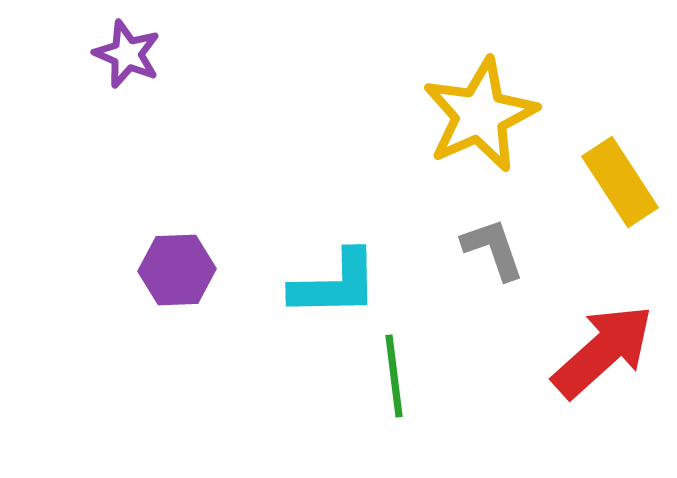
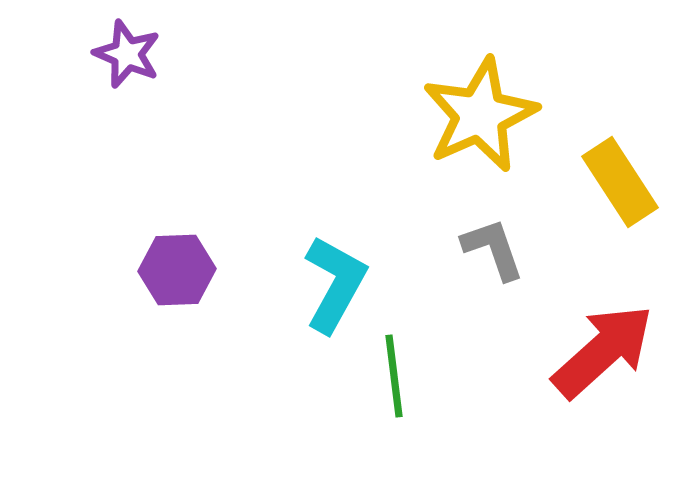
cyan L-shape: rotated 60 degrees counterclockwise
